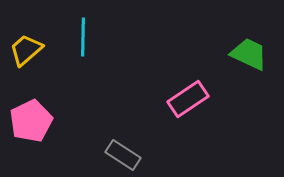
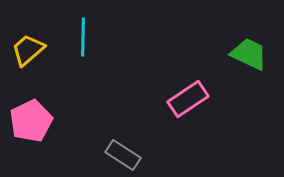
yellow trapezoid: moved 2 px right
